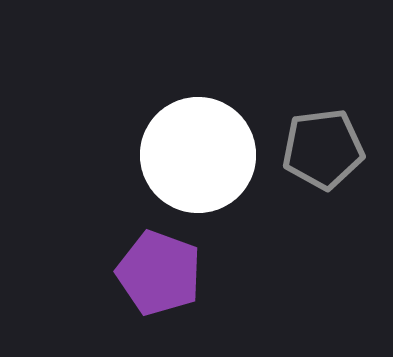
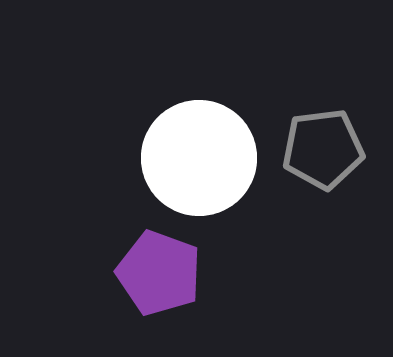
white circle: moved 1 px right, 3 px down
